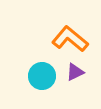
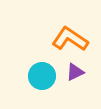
orange L-shape: rotated 6 degrees counterclockwise
